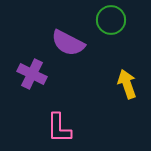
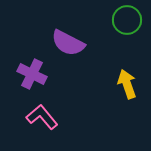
green circle: moved 16 px right
pink L-shape: moved 17 px left, 11 px up; rotated 140 degrees clockwise
